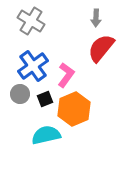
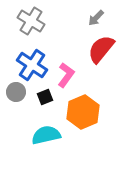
gray arrow: rotated 42 degrees clockwise
red semicircle: moved 1 px down
blue cross: moved 1 px left, 1 px up; rotated 20 degrees counterclockwise
gray circle: moved 4 px left, 2 px up
black square: moved 2 px up
orange hexagon: moved 9 px right, 3 px down
